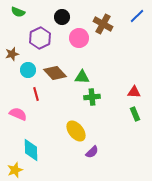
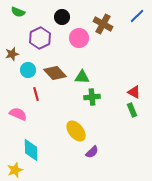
red triangle: rotated 24 degrees clockwise
green rectangle: moved 3 px left, 4 px up
